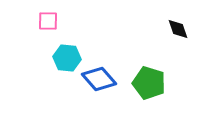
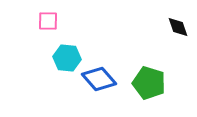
black diamond: moved 2 px up
